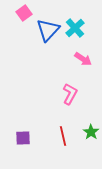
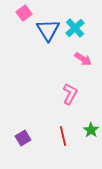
blue triangle: rotated 15 degrees counterclockwise
green star: moved 2 px up
purple square: rotated 28 degrees counterclockwise
